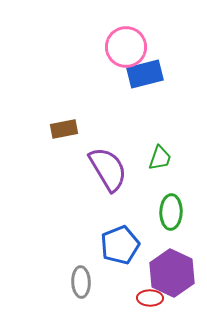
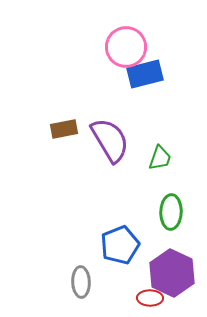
purple semicircle: moved 2 px right, 29 px up
